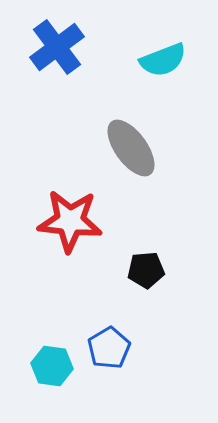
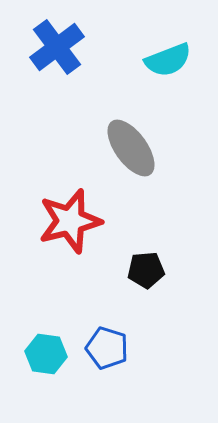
cyan semicircle: moved 5 px right
red star: rotated 20 degrees counterclockwise
blue pentagon: moved 2 px left; rotated 24 degrees counterclockwise
cyan hexagon: moved 6 px left, 12 px up
